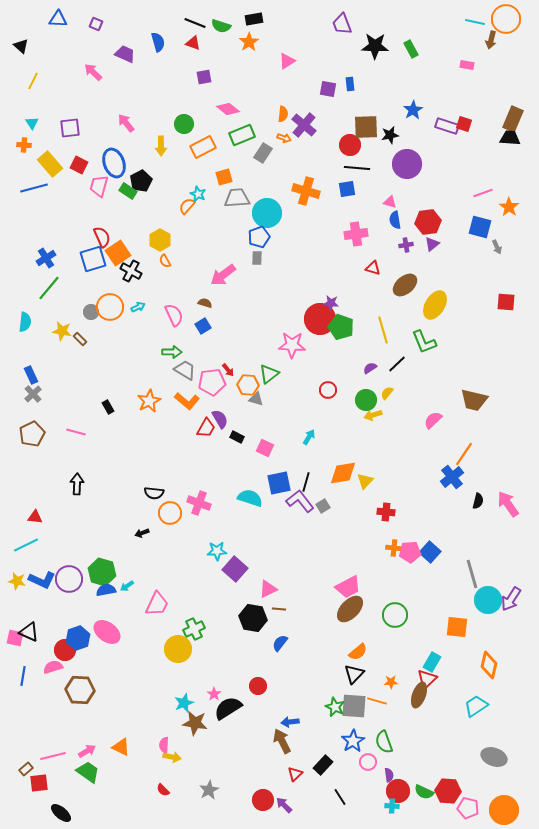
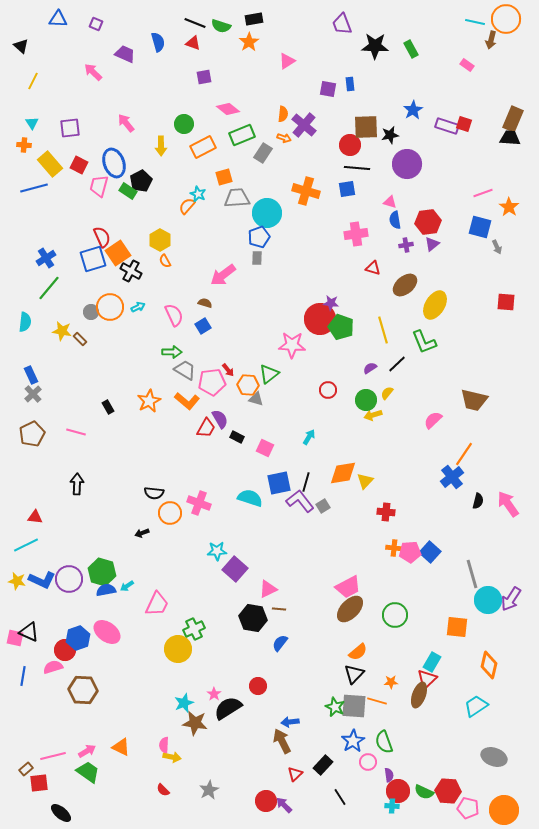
pink rectangle at (467, 65): rotated 24 degrees clockwise
brown hexagon at (80, 690): moved 3 px right
red circle at (263, 800): moved 3 px right, 1 px down
